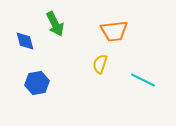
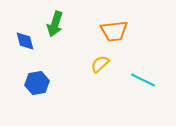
green arrow: rotated 45 degrees clockwise
yellow semicircle: rotated 30 degrees clockwise
